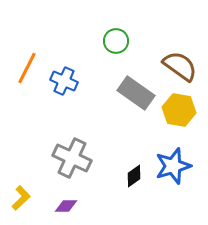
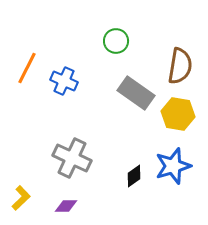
brown semicircle: rotated 63 degrees clockwise
yellow hexagon: moved 1 px left, 4 px down
